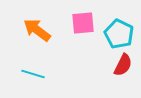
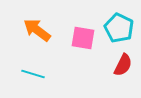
pink square: moved 15 px down; rotated 15 degrees clockwise
cyan pentagon: moved 6 px up
